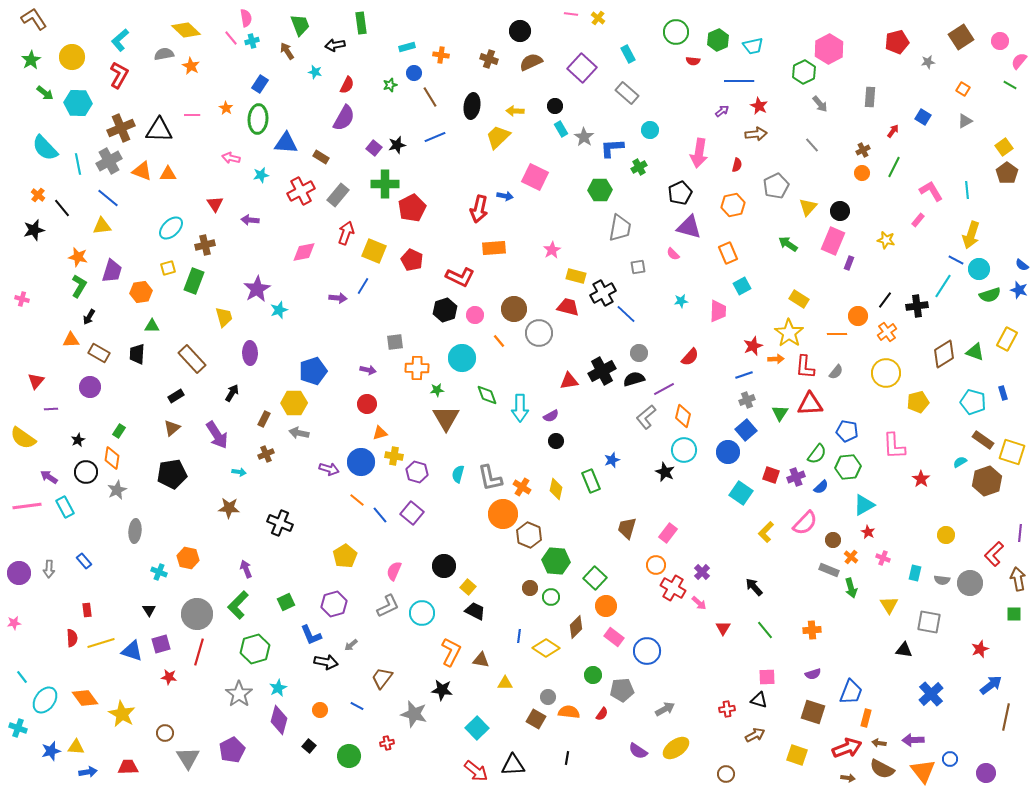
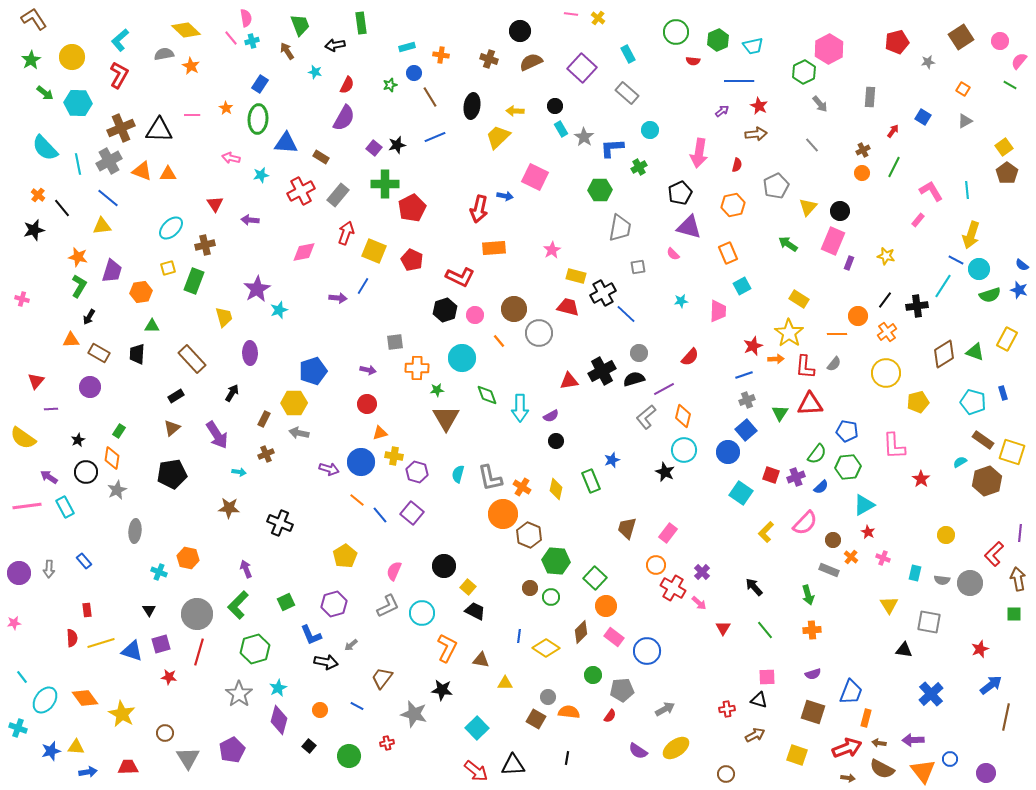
yellow star at (886, 240): moved 16 px down
gray semicircle at (836, 372): moved 2 px left, 8 px up
green arrow at (851, 588): moved 43 px left, 7 px down
brown diamond at (576, 627): moved 5 px right, 5 px down
orange L-shape at (451, 652): moved 4 px left, 4 px up
red semicircle at (602, 714): moved 8 px right, 2 px down
